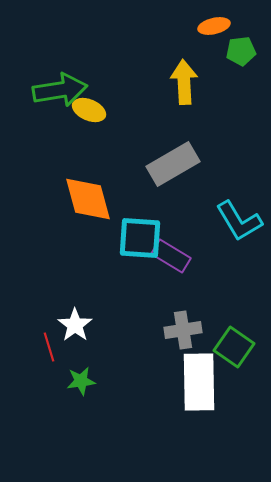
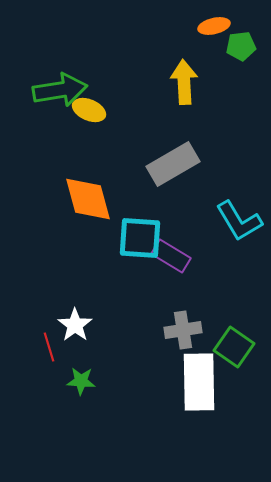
green pentagon: moved 5 px up
green star: rotated 12 degrees clockwise
